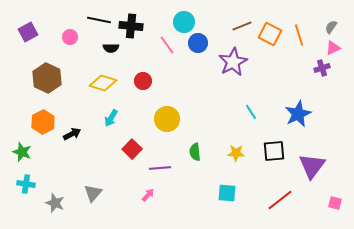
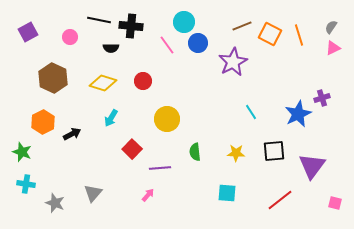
purple cross: moved 30 px down
brown hexagon: moved 6 px right
